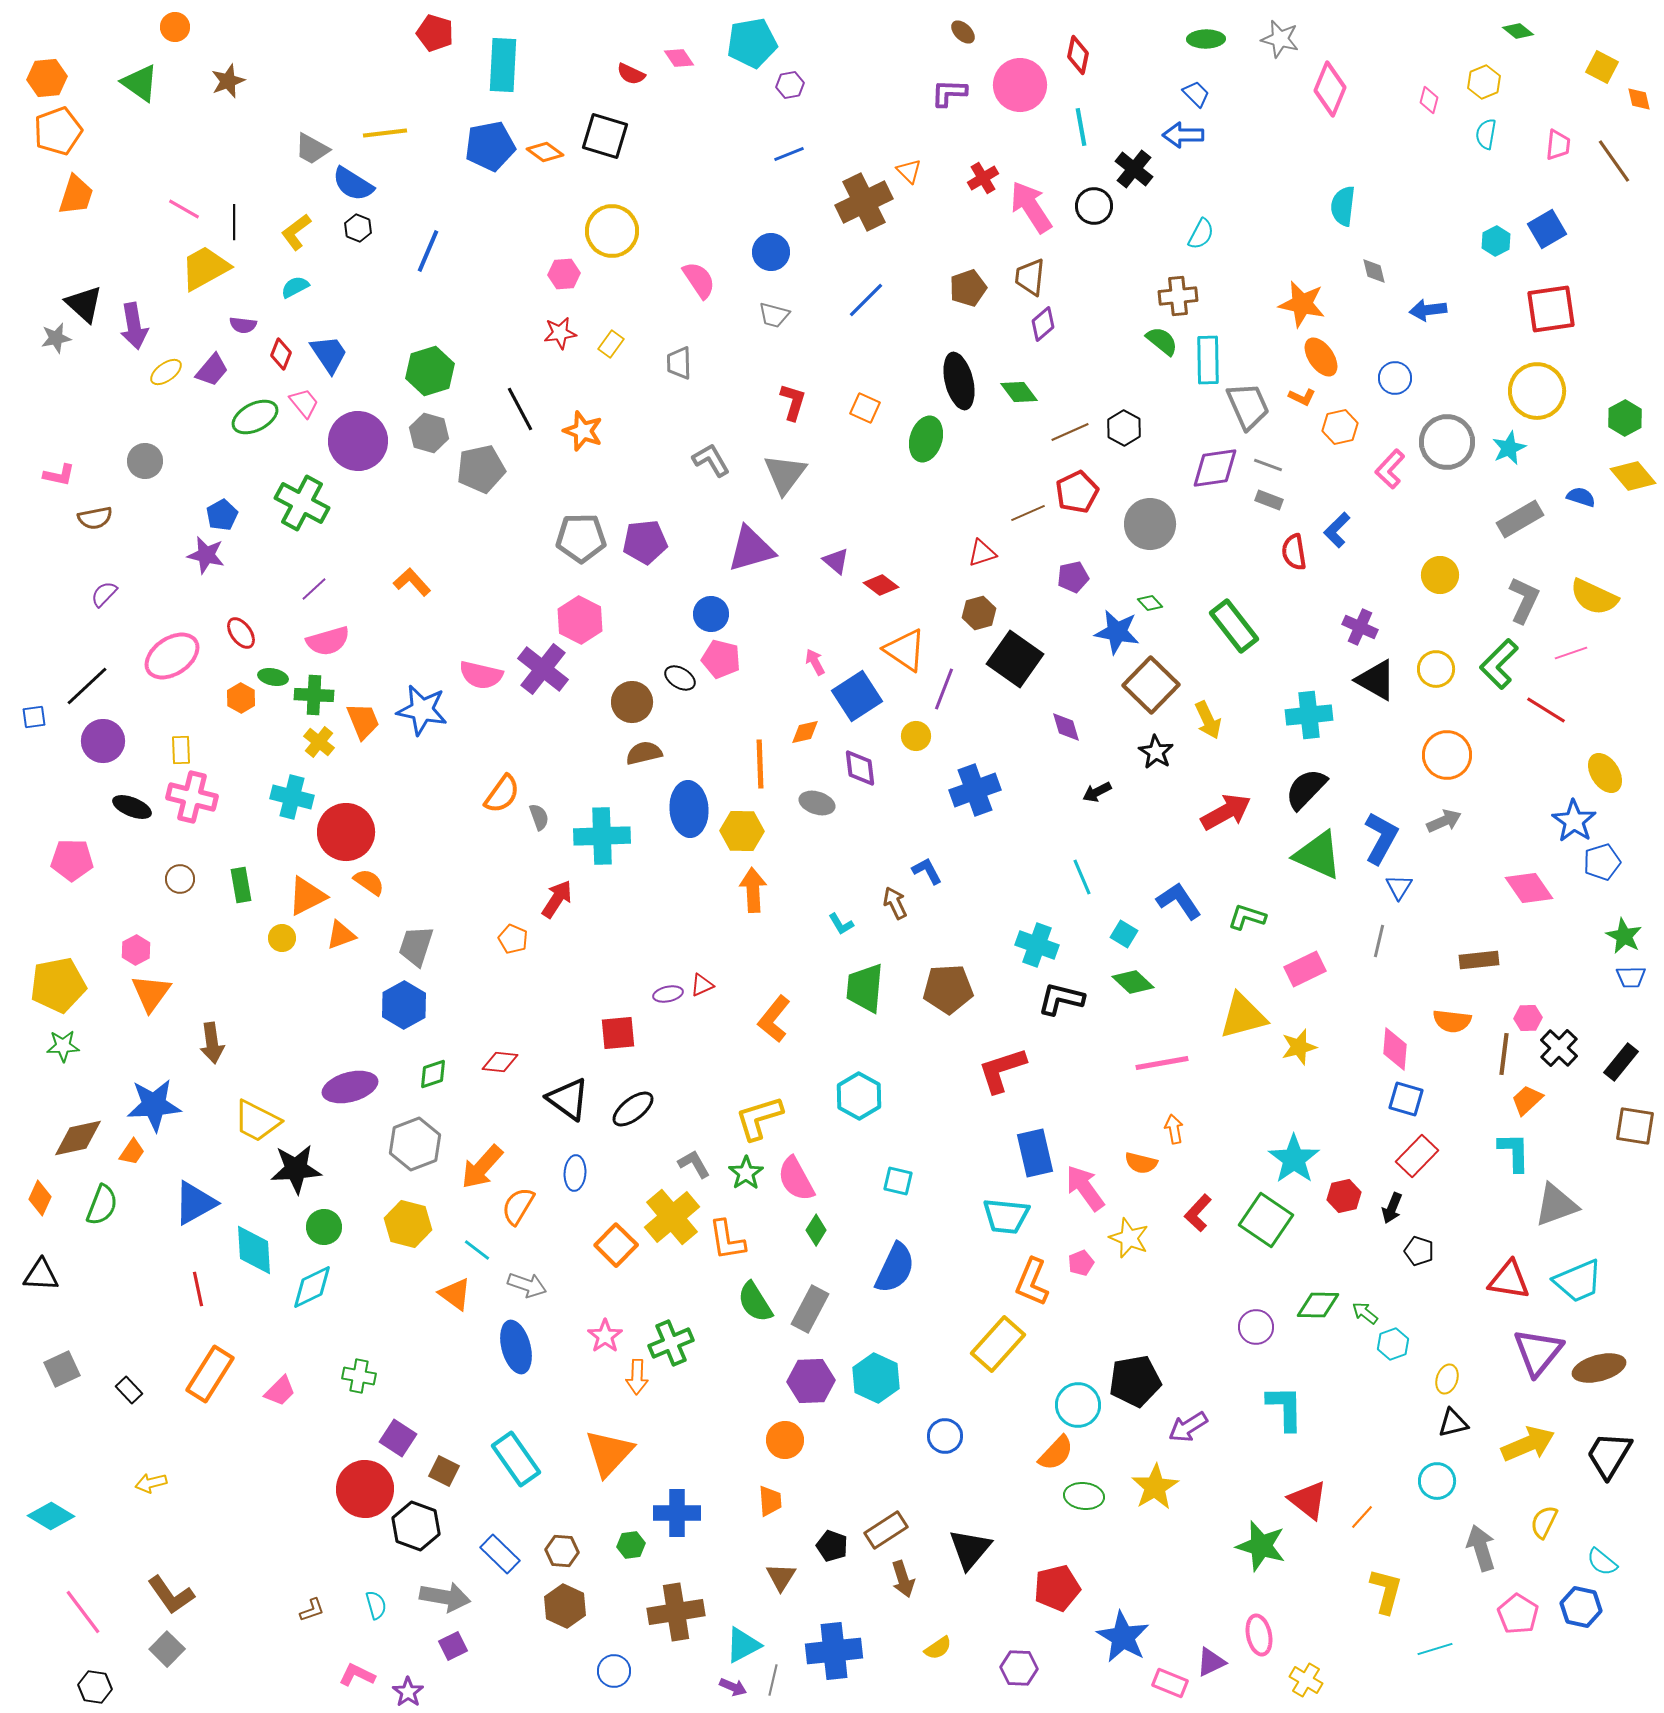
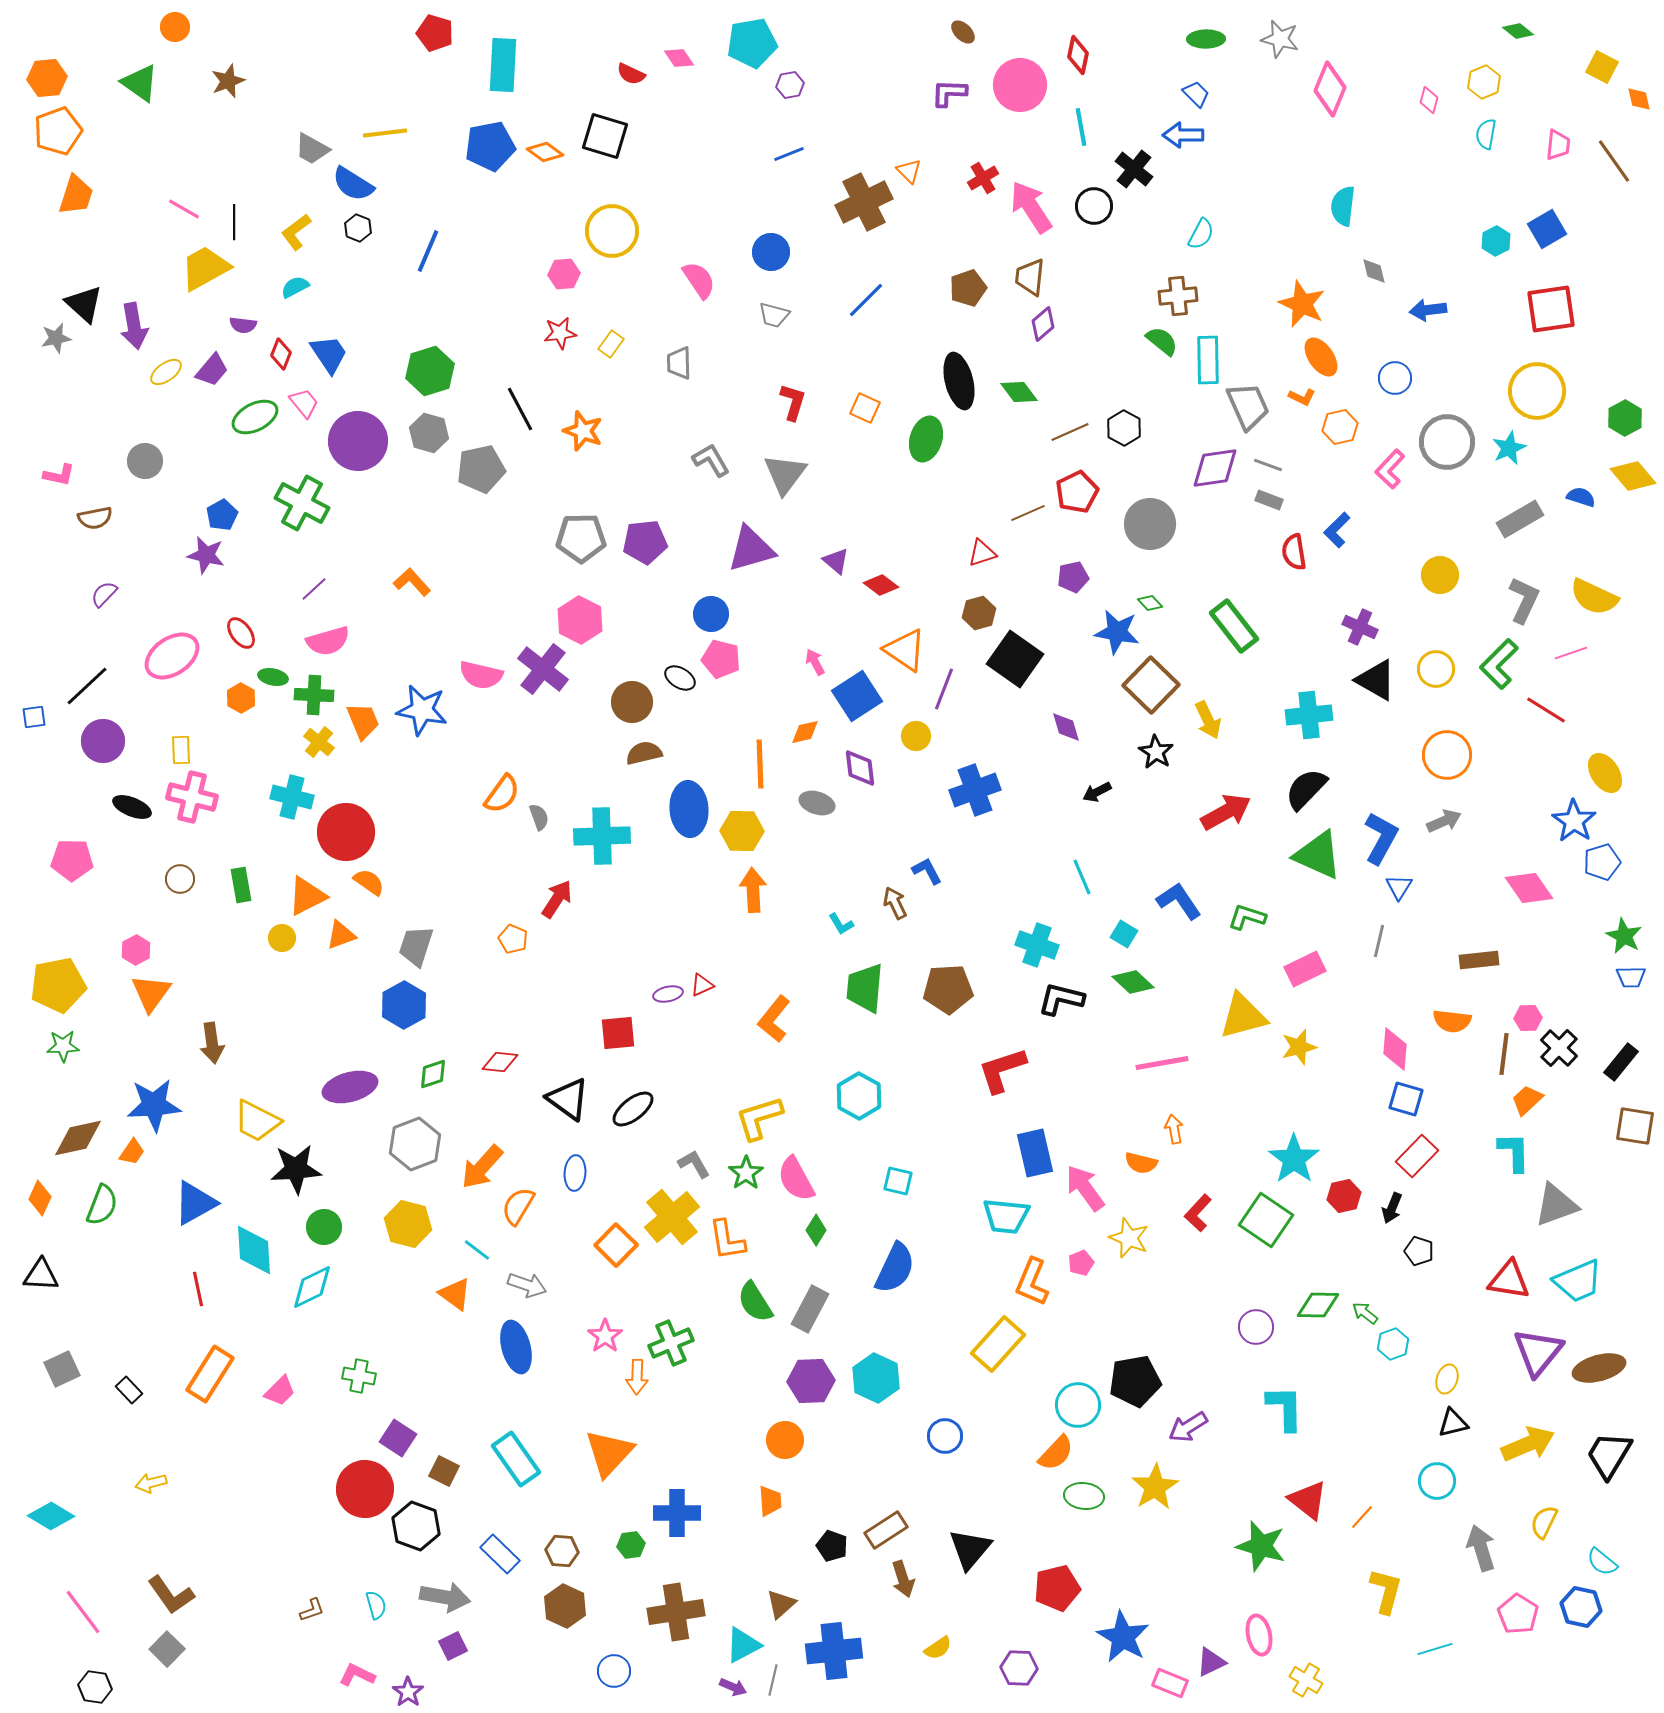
orange star at (1302, 304): rotated 12 degrees clockwise
brown triangle at (781, 1577): moved 27 px down; rotated 16 degrees clockwise
